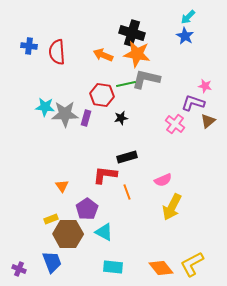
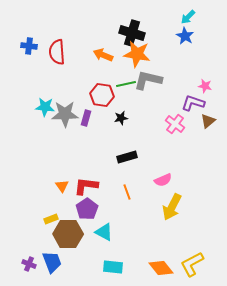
gray L-shape: moved 2 px right, 1 px down
red L-shape: moved 19 px left, 11 px down
purple cross: moved 10 px right, 5 px up
